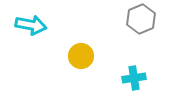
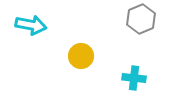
cyan cross: rotated 15 degrees clockwise
